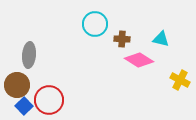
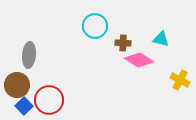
cyan circle: moved 2 px down
brown cross: moved 1 px right, 4 px down
